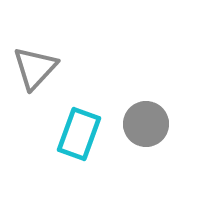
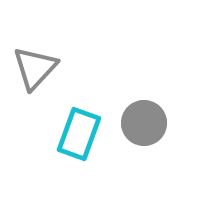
gray circle: moved 2 px left, 1 px up
